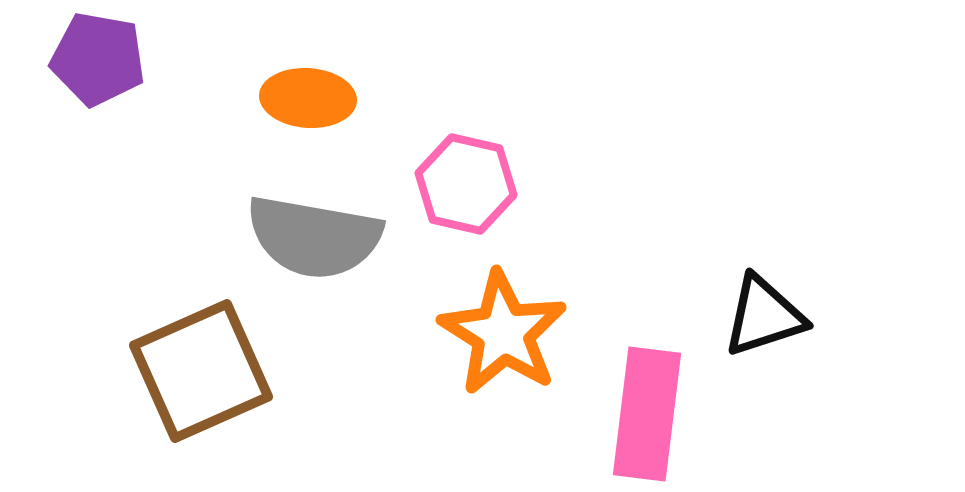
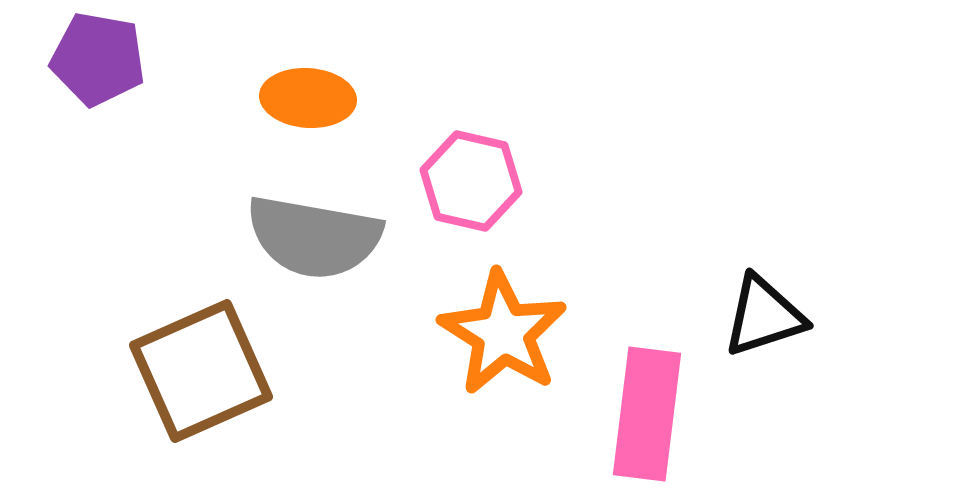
pink hexagon: moved 5 px right, 3 px up
